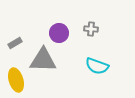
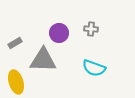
cyan semicircle: moved 3 px left, 2 px down
yellow ellipse: moved 2 px down
